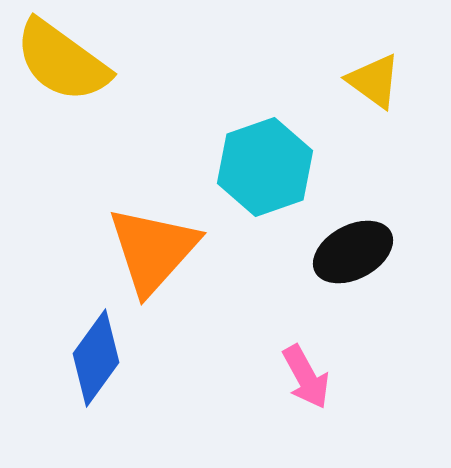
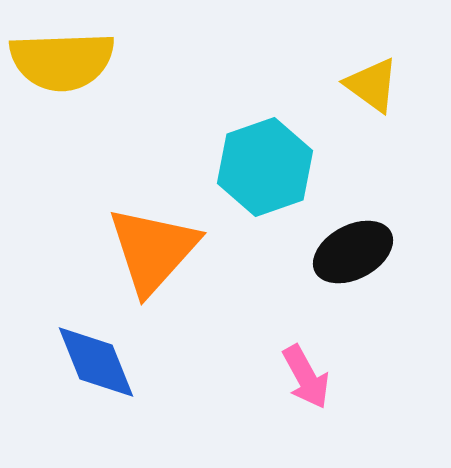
yellow semicircle: rotated 38 degrees counterclockwise
yellow triangle: moved 2 px left, 4 px down
blue diamond: moved 4 px down; rotated 58 degrees counterclockwise
